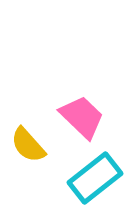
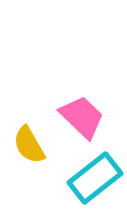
yellow semicircle: moved 1 px right; rotated 12 degrees clockwise
